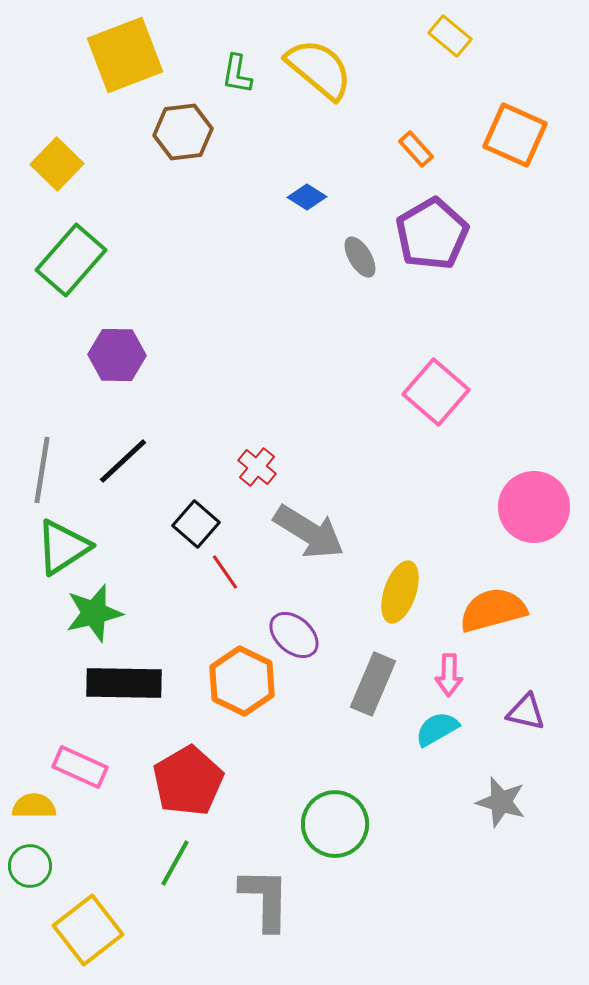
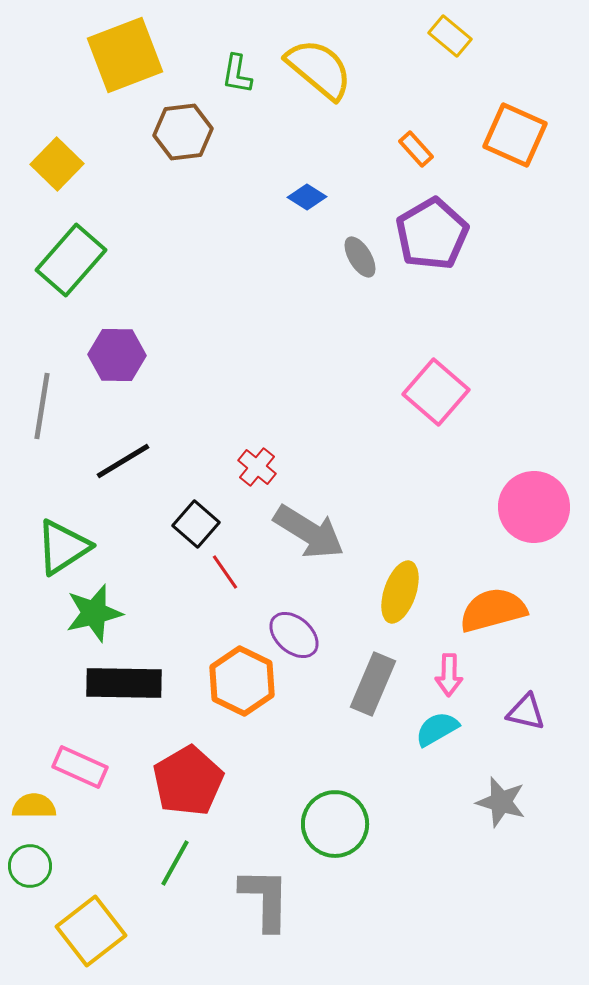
black line at (123, 461): rotated 12 degrees clockwise
gray line at (42, 470): moved 64 px up
yellow square at (88, 930): moved 3 px right, 1 px down
